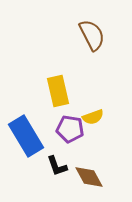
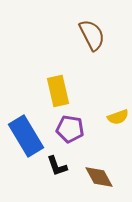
yellow semicircle: moved 25 px right
brown diamond: moved 10 px right
